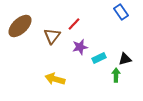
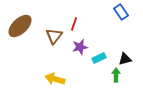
red line: rotated 24 degrees counterclockwise
brown triangle: moved 2 px right
